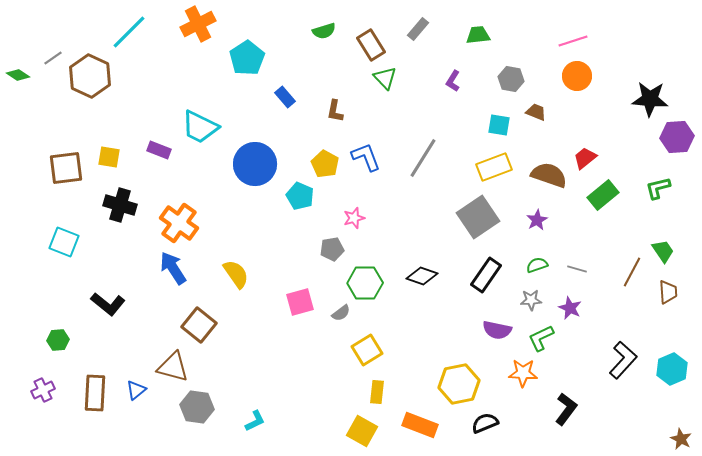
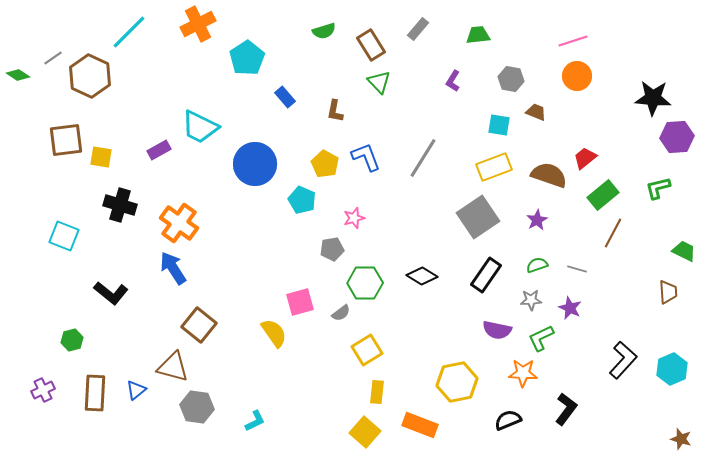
green triangle at (385, 78): moved 6 px left, 4 px down
black star at (650, 99): moved 3 px right, 1 px up
purple rectangle at (159, 150): rotated 50 degrees counterclockwise
yellow square at (109, 157): moved 8 px left
brown square at (66, 168): moved 28 px up
cyan pentagon at (300, 196): moved 2 px right, 4 px down
cyan square at (64, 242): moved 6 px up
green trapezoid at (663, 251): moved 21 px right; rotated 30 degrees counterclockwise
brown line at (632, 272): moved 19 px left, 39 px up
yellow semicircle at (236, 274): moved 38 px right, 59 px down
black diamond at (422, 276): rotated 12 degrees clockwise
black L-shape at (108, 304): moved 3 px right, 11 px up
green hexagon at (58, 340): moved 14 px right; rotated 10 degrees counterclockwise
yellow hexagon at (459, 384): moved 2 px left, 2 px up
black semicircle at (485, 423): moved 23 px right, 3 px up
yellow square at (362, 431): moved 3 px right, 1 px down; rotated 12 degrees clockwise
brown star at (681, 439): rotated 10 degrees counterclockwise
